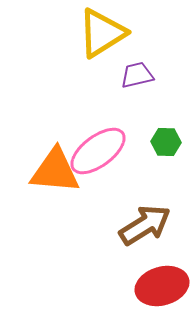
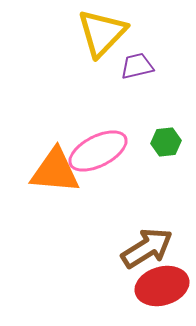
yellow triangle: rotated 14 degrees counterclockwise
purple trapezoid: moved 9 px up
green hexagon: rotated 8 degrees counterclockwise
pink ellipse: rotated 10 degrees clockwise
brown arrow: moved 2 px right, 23 px down
